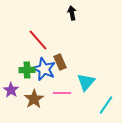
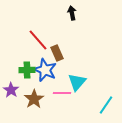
brown rectangle: moved 3 px left, 9 px up
blue star: moved 1 px right, 1 px down
cyan triangle: moved 9 px left
